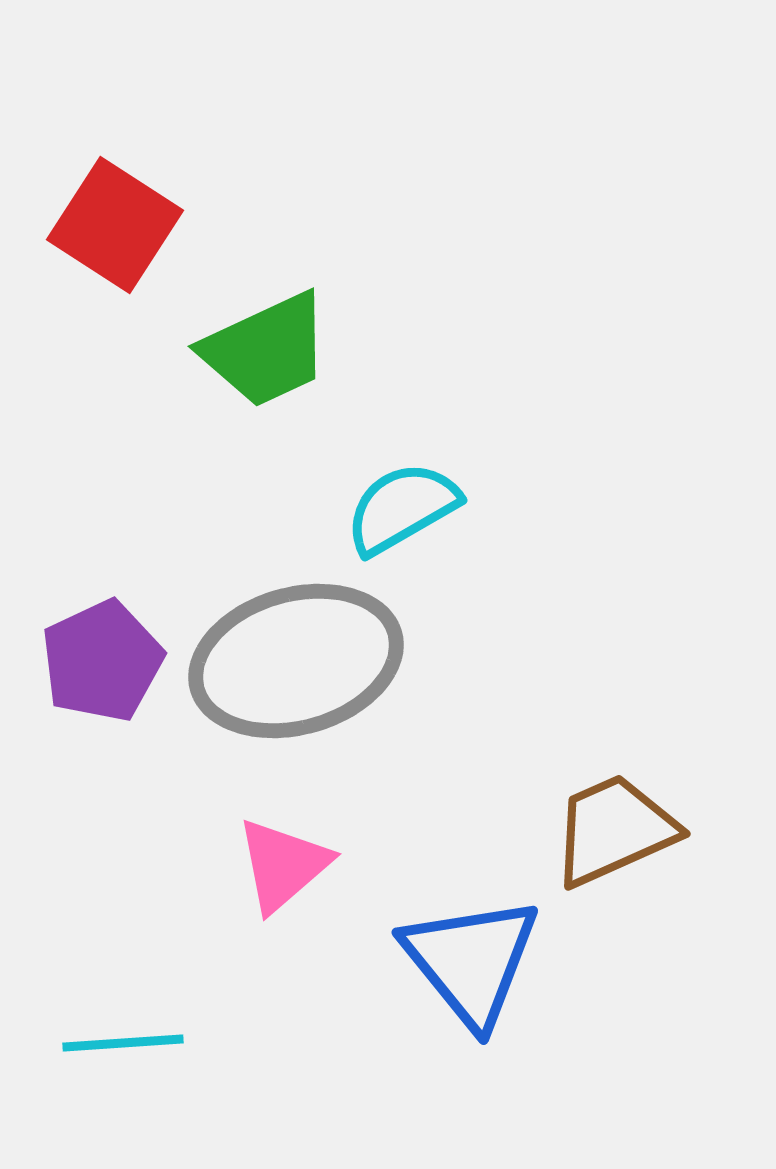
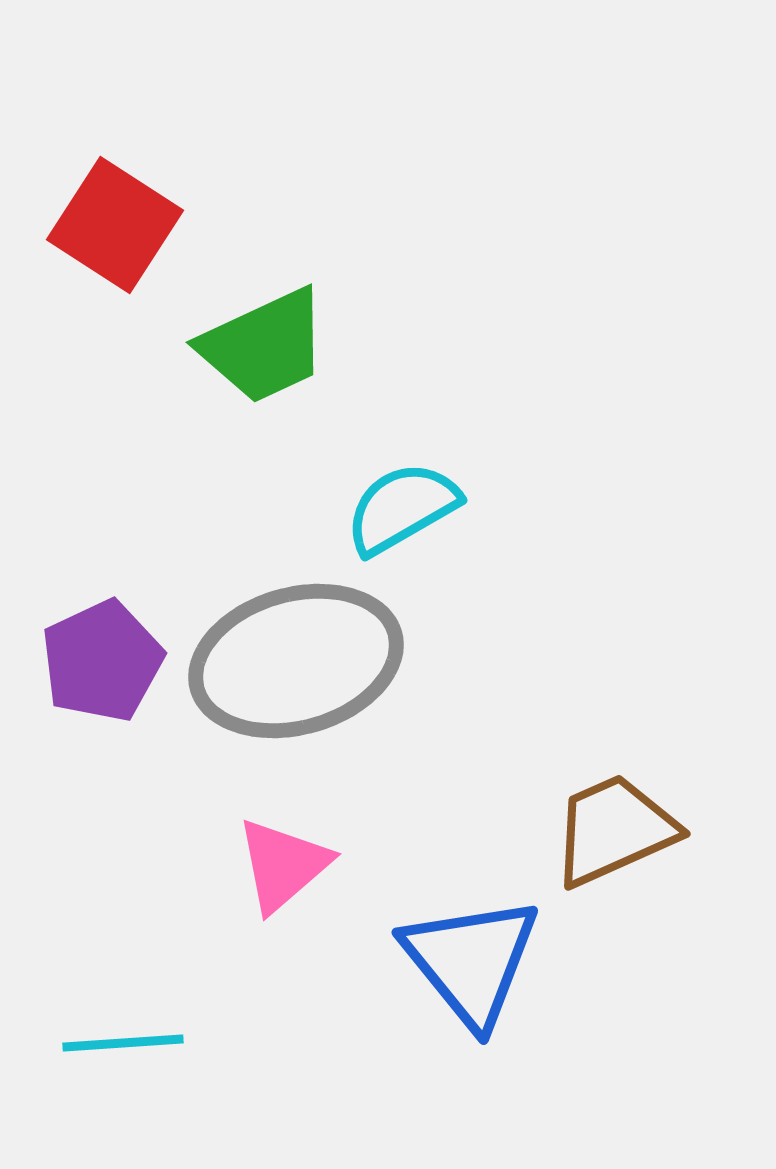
green trapezoid: moved 2 px left, 4 px up
